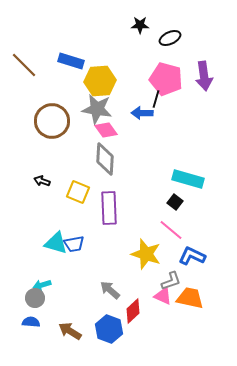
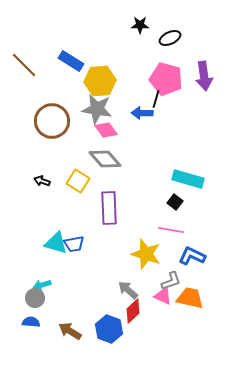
blue rectangle: rotated 15 degrees clockwise
gray diamond: rotated 44 degrees counterclockwise
yellow square: moved 11 px up; rotated 10 degrees clockwise
pink line: rotated 30 degrees counterclockwise
gray arrow: moved 18 px right
